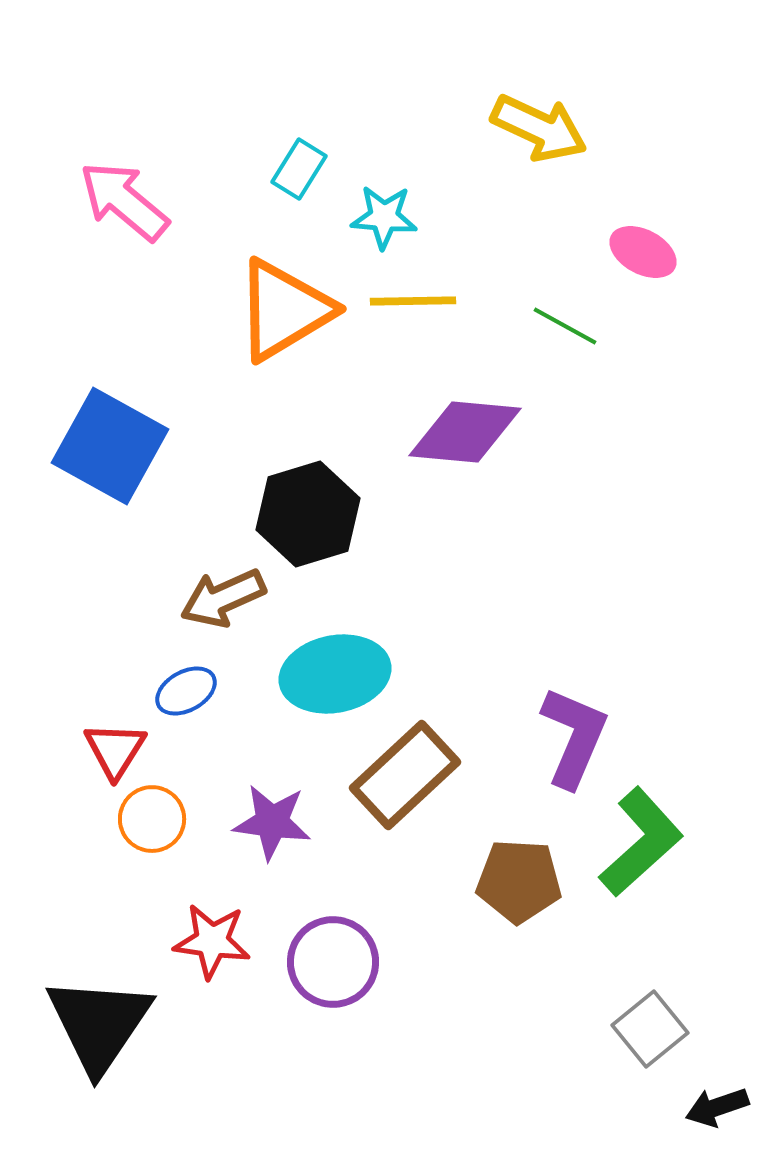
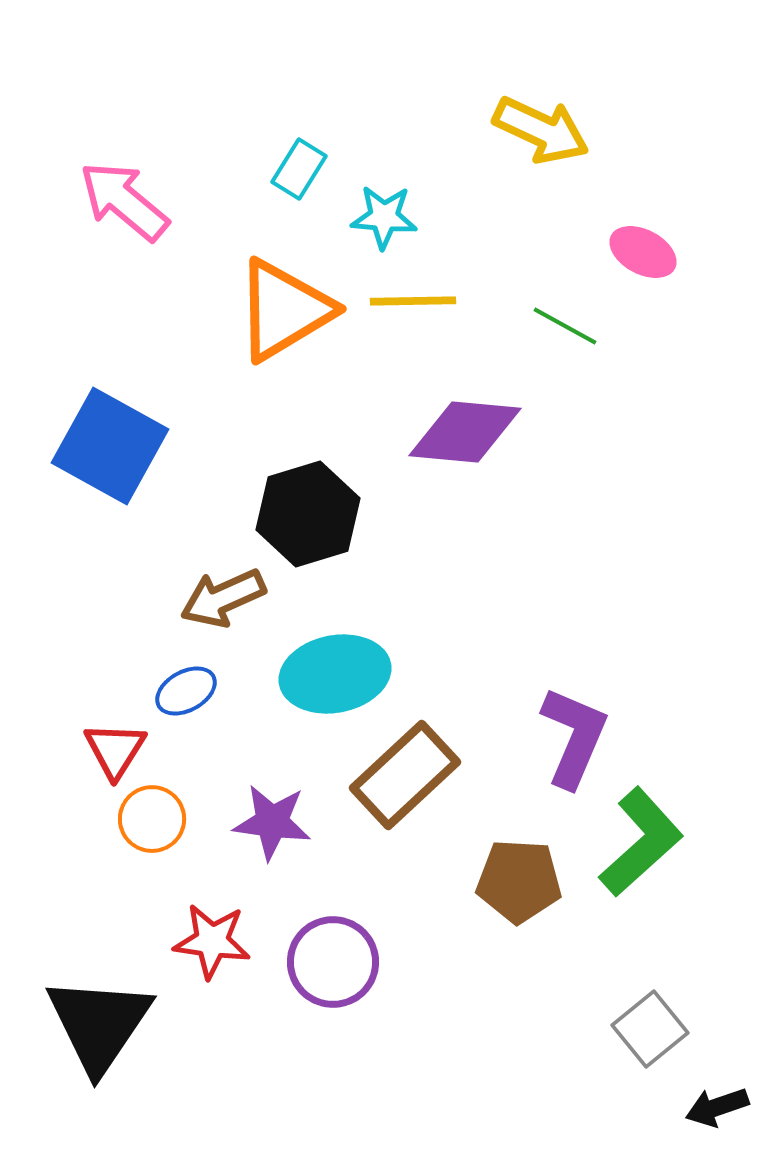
yellow arrow: moved 2 px right, 2 px down
